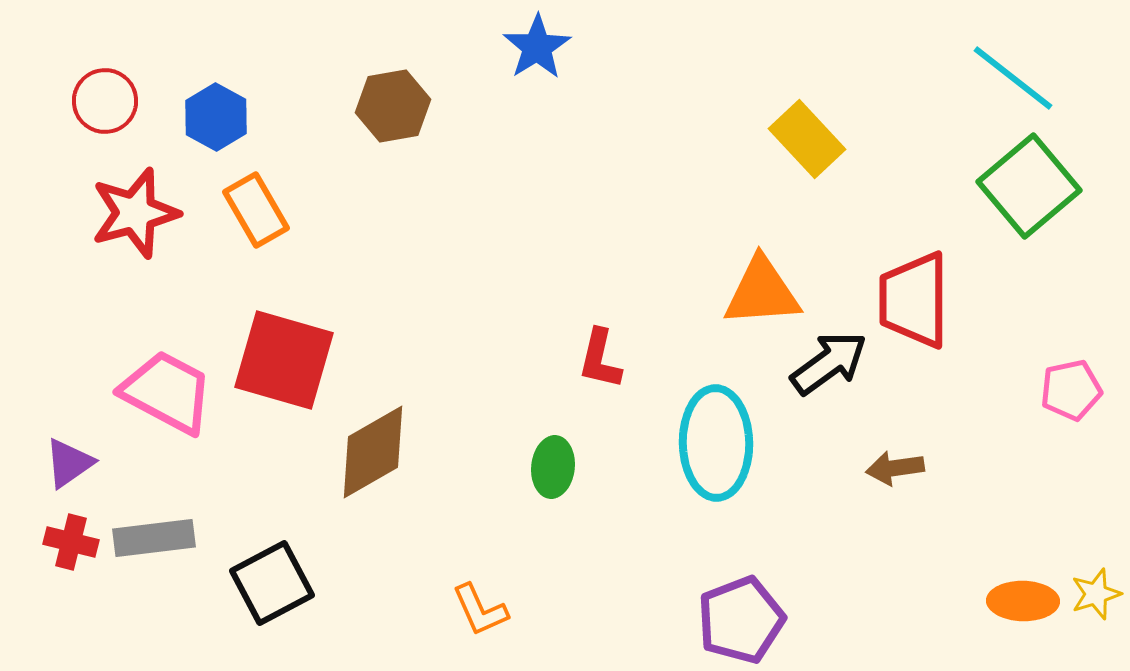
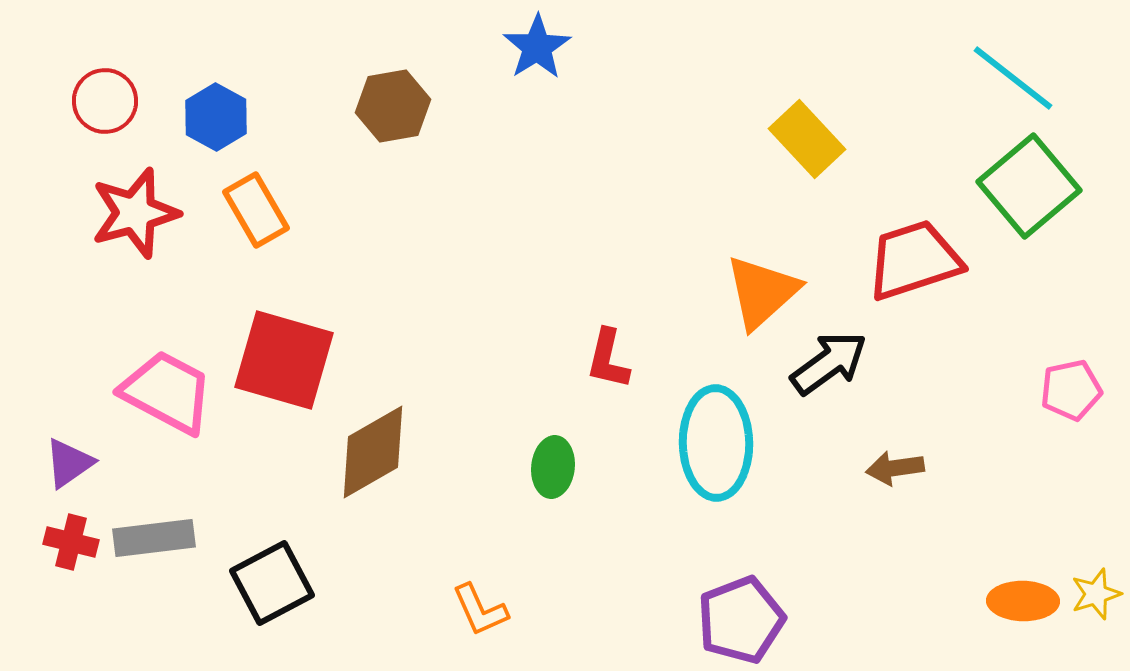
orange triangle: rotated 38 degrees counterclockwise
red trapezoid: moved 40 px up; rotated 72 degrees clockwise
red L-shape: moved 8 px right
